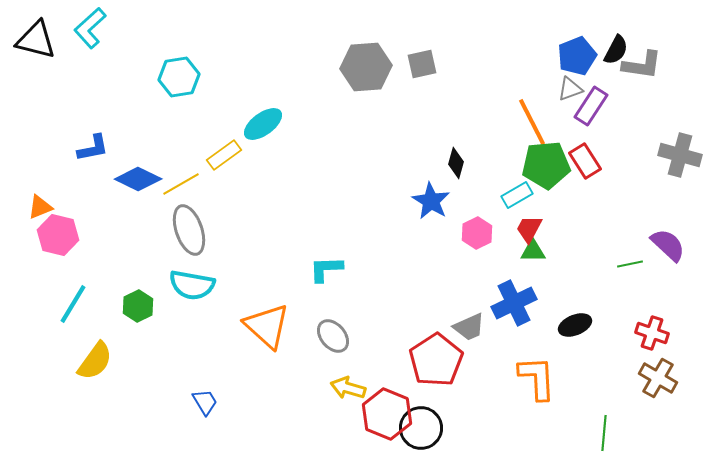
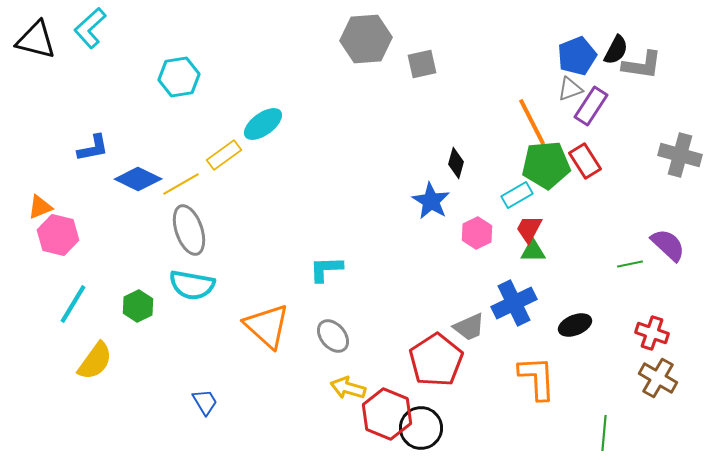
gray hexagon at (366, 67): moved 28 px up
